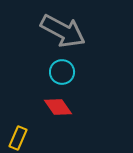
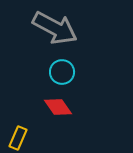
gray arrow: moved 8 px left, 3 px up
